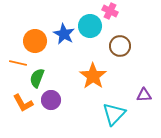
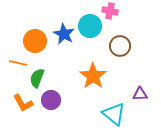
pink cross: rotated 14 degrees counterclockwise
purple triangle: moved 4 px left, 1 px up
cyan triangle: rotated 35 degrees counterclockwise
